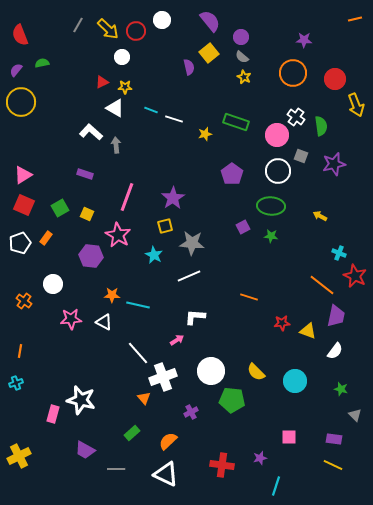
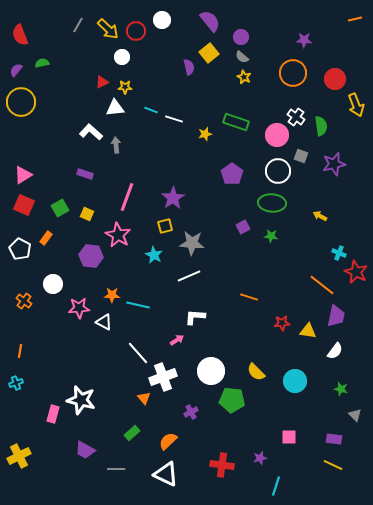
white triangle at (115, 108): rotated 36 degrees counterclockwise
green ellipse at (271, 206): moved 1 px right, 3 px up
white pentagon at (20, 243): moved 6 px down; rotated 25 degrees counterclockwise
red star at (355, 276): moved 1 px right, 4 px up
pink star at (71, 319): moved 8 px right, 11 px up
yellow triangle at (308, 331): rotated 12 degrees counterclockwise
